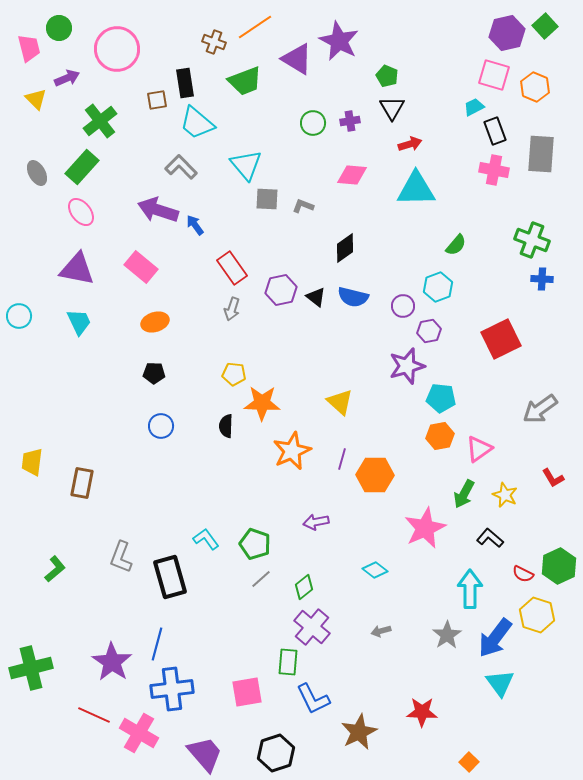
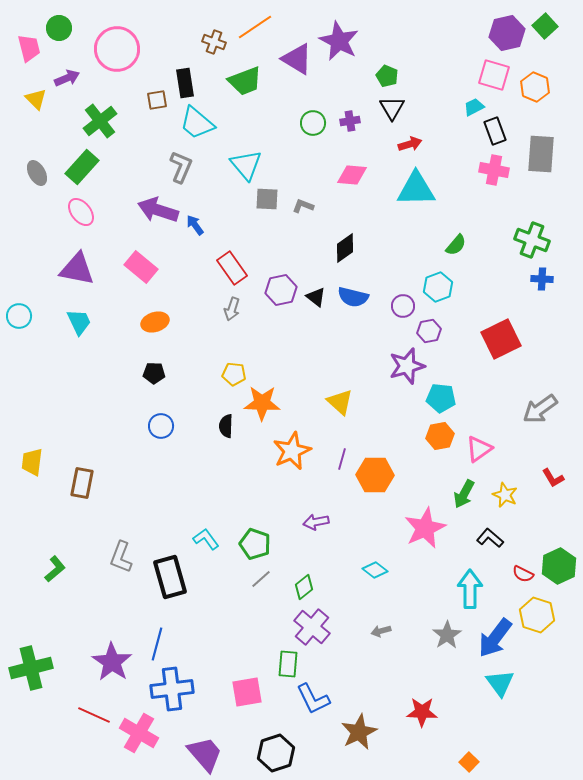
gray L-shape at (181, 167): rotated 68 degrees clockwise
green rectangle at (288, 662): moved 2 px down
